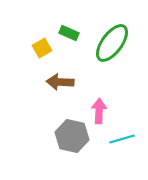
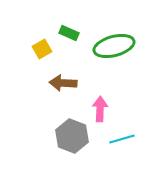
green ellipse: moved 2 px right, 3 px down; rotated 39 degrees clockwise
yellow square: moved 1 px down
brown arrow: moved 3 px right, 1 px down
pink arrow: moved 1 px right, 2 px up
gray hexagon: rotated 8 degrees clockwise
